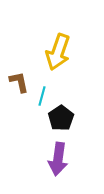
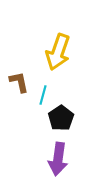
cyan line: moved 1 px right, 1 px up
